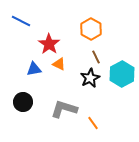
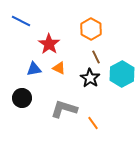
orange triangle: moved 4 px down
black star: rotated 12 degrees counterclockwise
black circle: moved 1 px left, 4 px up
